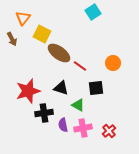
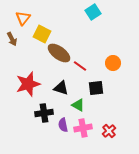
red star: moved 7 px up
